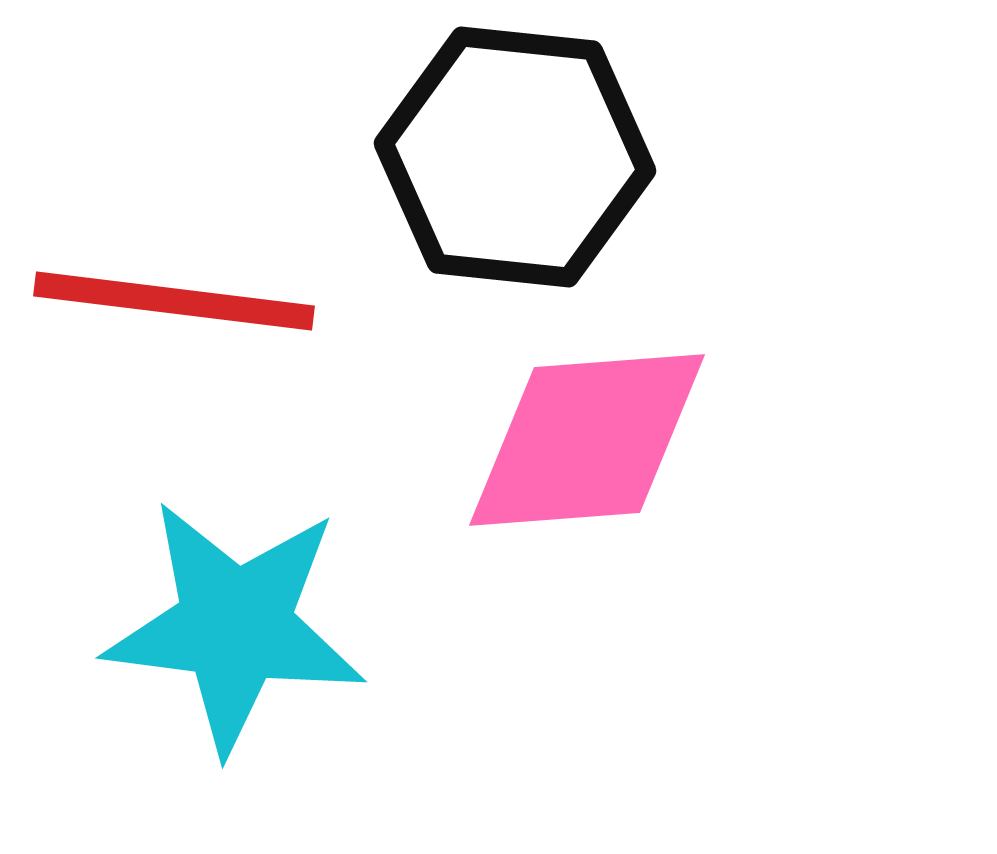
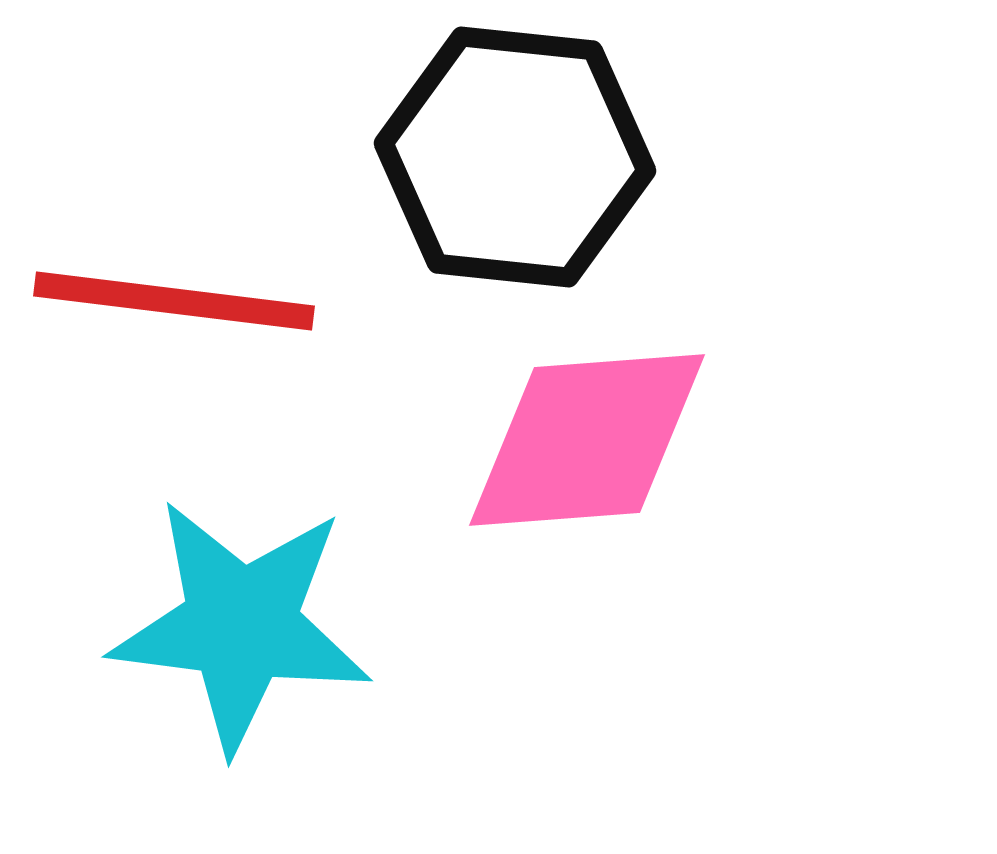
cyan star: moved 6 px right, 1 px up
